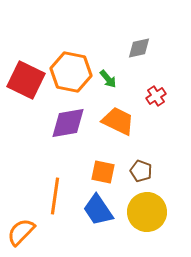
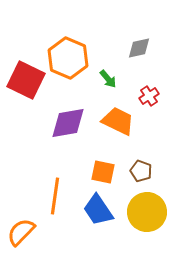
orange hexagon: moved 3 px left, 14 px up; rotated 12 degrees clockwise
red cross: moved 7 px left
